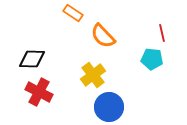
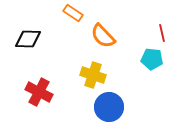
black diamond: moved 4 px left, 20 px up
yellow cross: rotated 35 degrees counterclockwise
